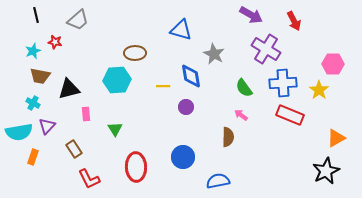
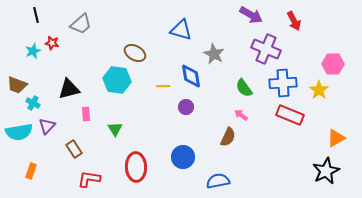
gray trapezoid: moved 3 px right, 4 px down
red star: moved 3 px left, 1 px down
purple cross: rotated 8 degrees counterclockwise
brown ellipse: rotated 30 degrees clockwise
brown trapezoid: moved 23 px left, 9 px down; rotated 10 degrees clockwise
cyan hexagon: rotated 12 degrees clockwise
brown semicircle: rotated 24 degrees clockwise
orange rectangle: moved 2 px left, 14 px down
red L-shape: rotated 125 degrees clockwise
